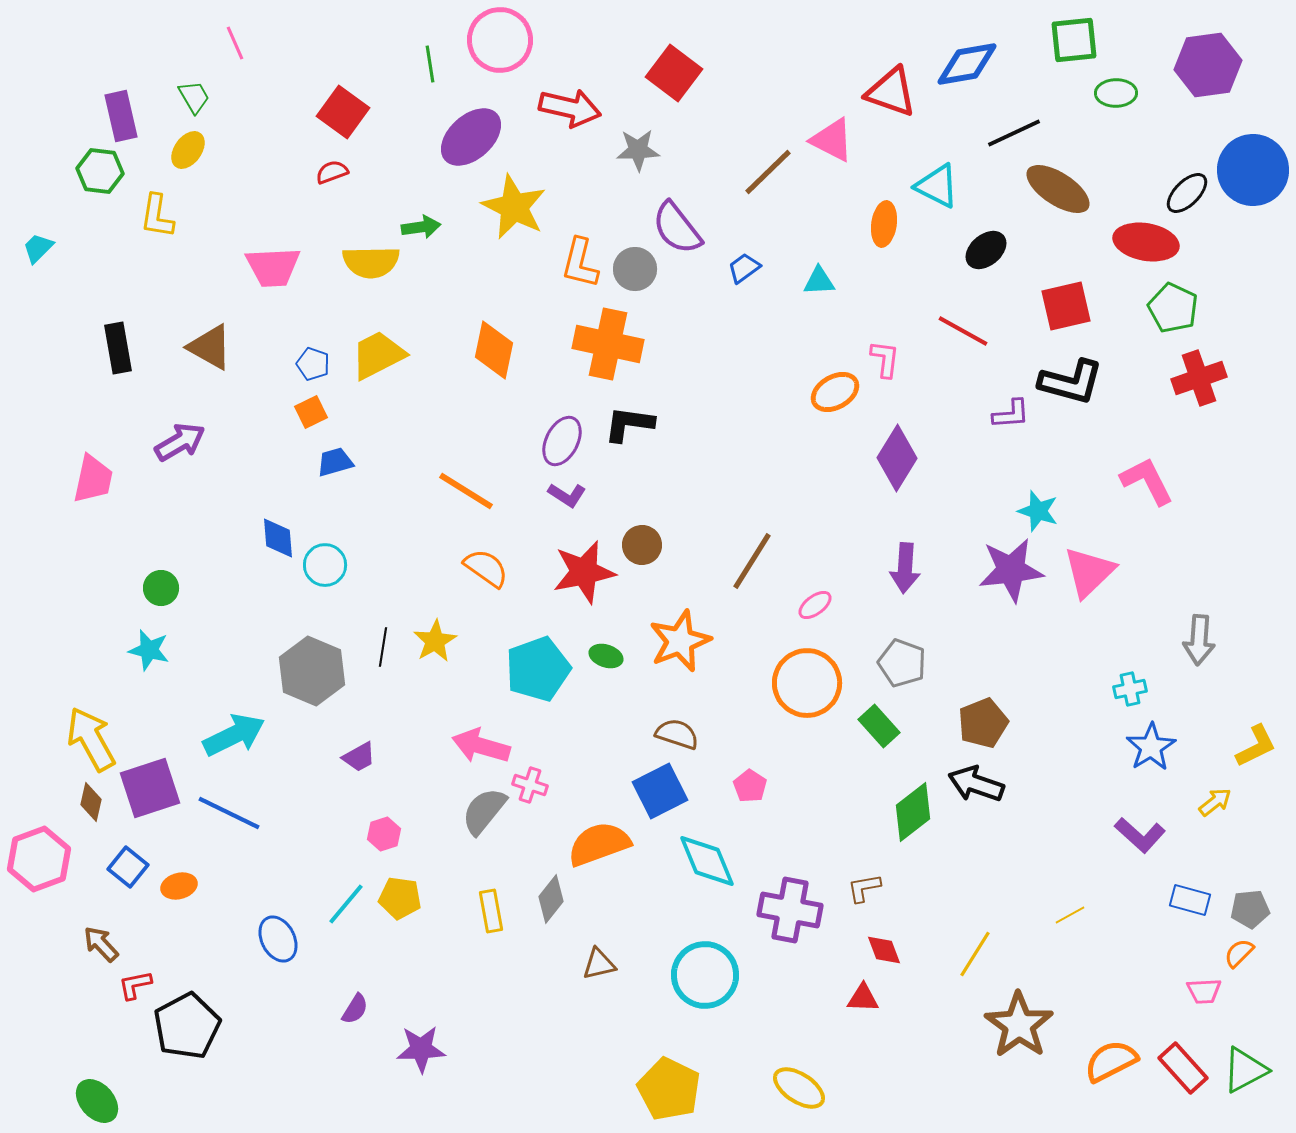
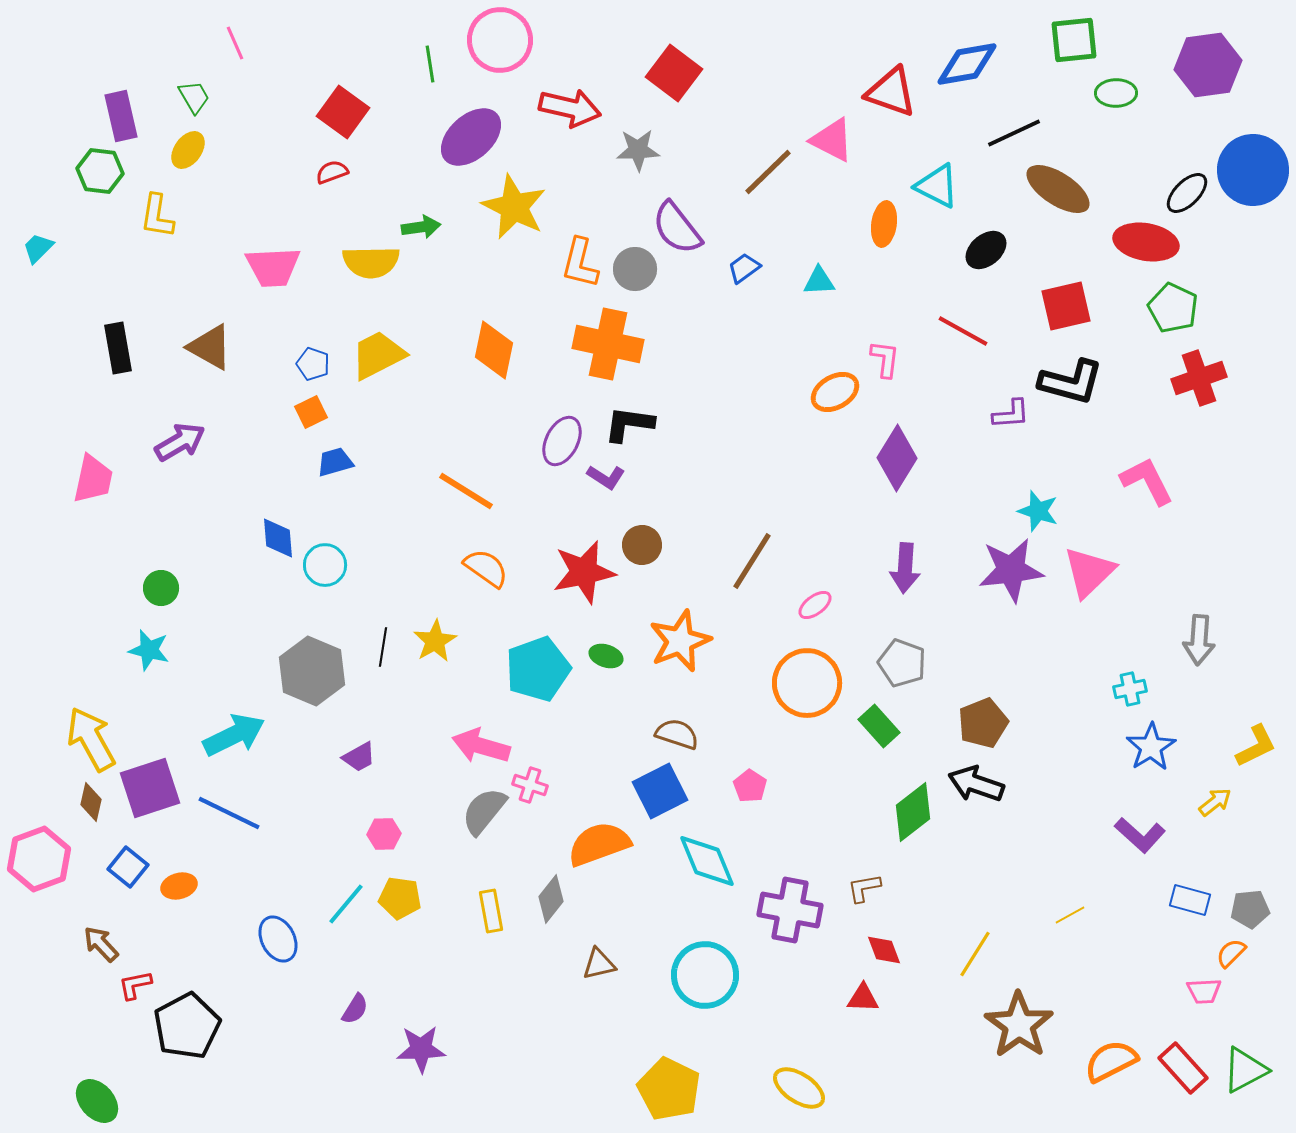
purple L-shape at (567, 495): moved 39 px right, 18 px up
pink hexagon at (384, 834): rotated 16 degrees clockwise
orange semicircle at (1239, 953): moved 8 px left
